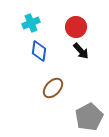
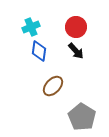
cyan cross: moved 4 px down
black arrow: moved 5 px left
brown ellipse: moved 2 px up
gray pentagon: moved 7 px left; rotated 12 degrees counterclockwise
